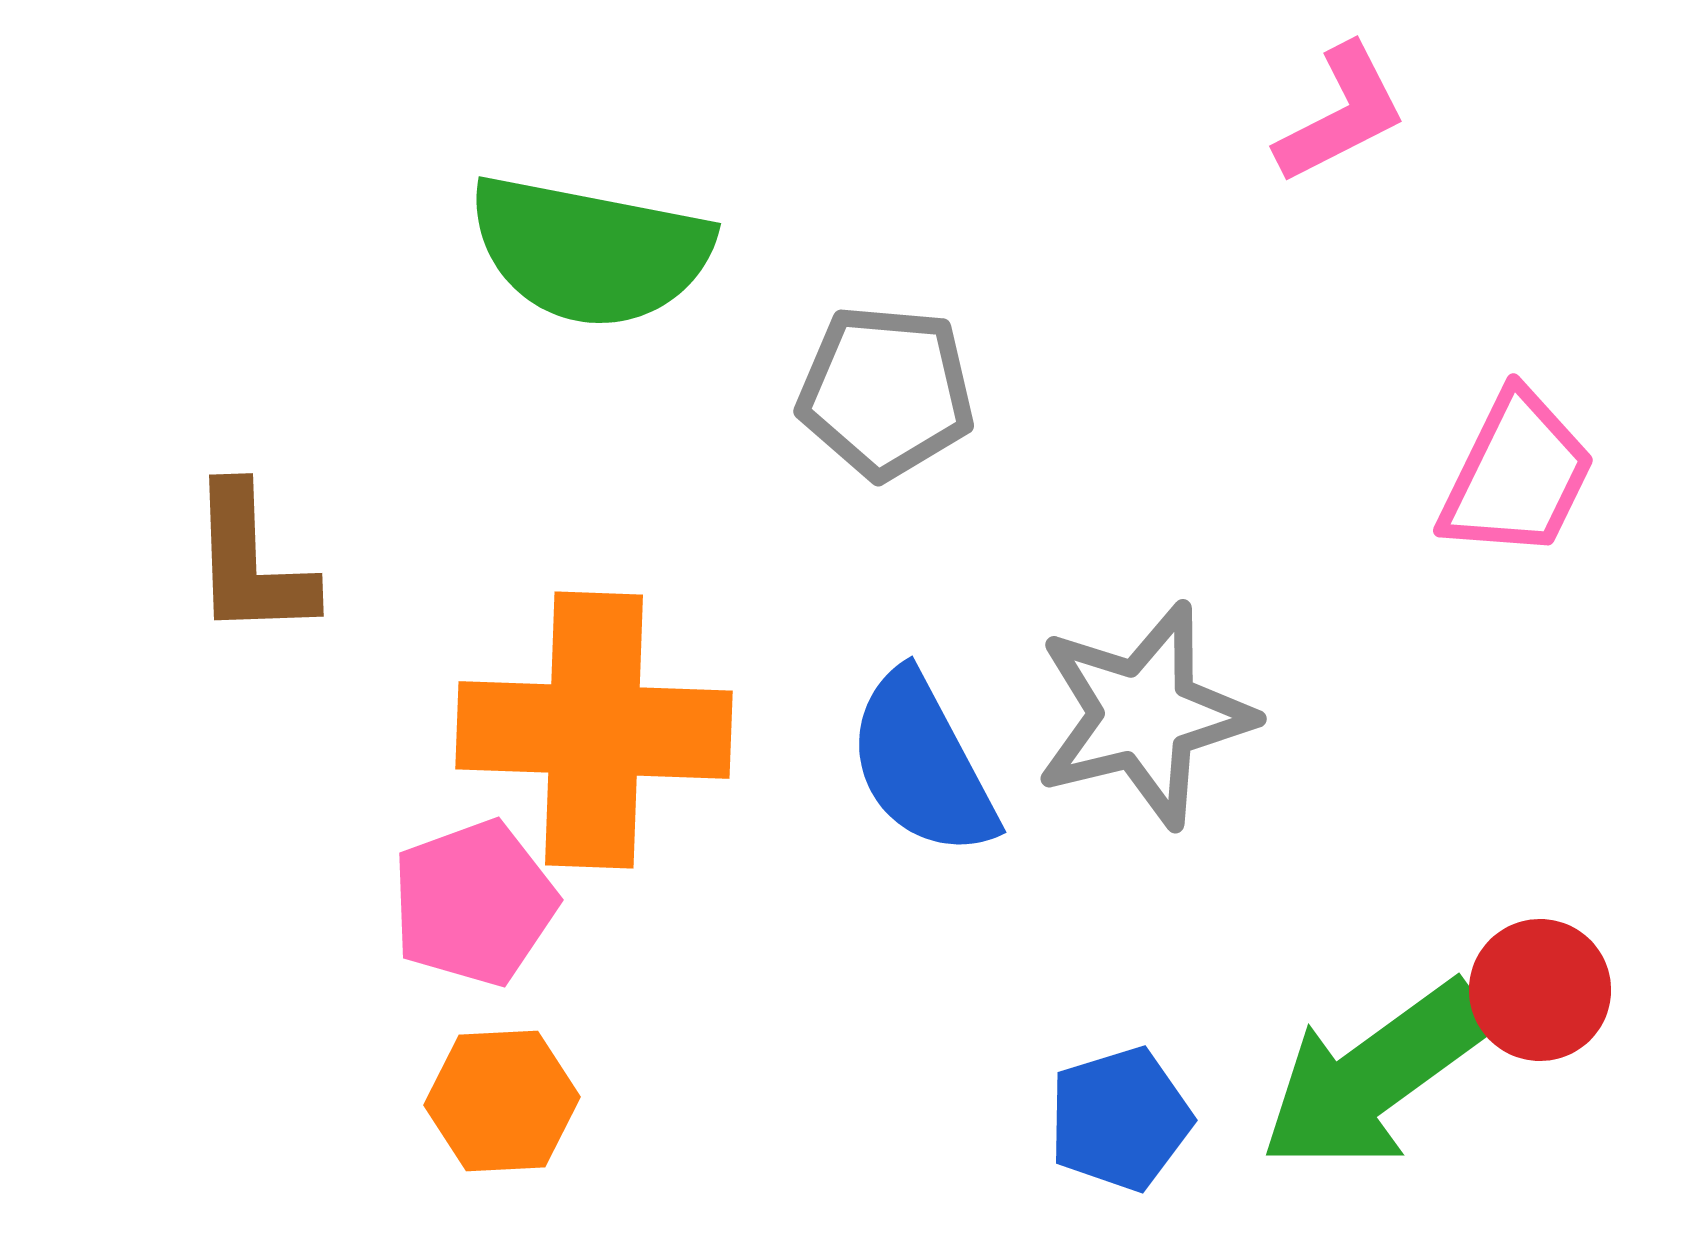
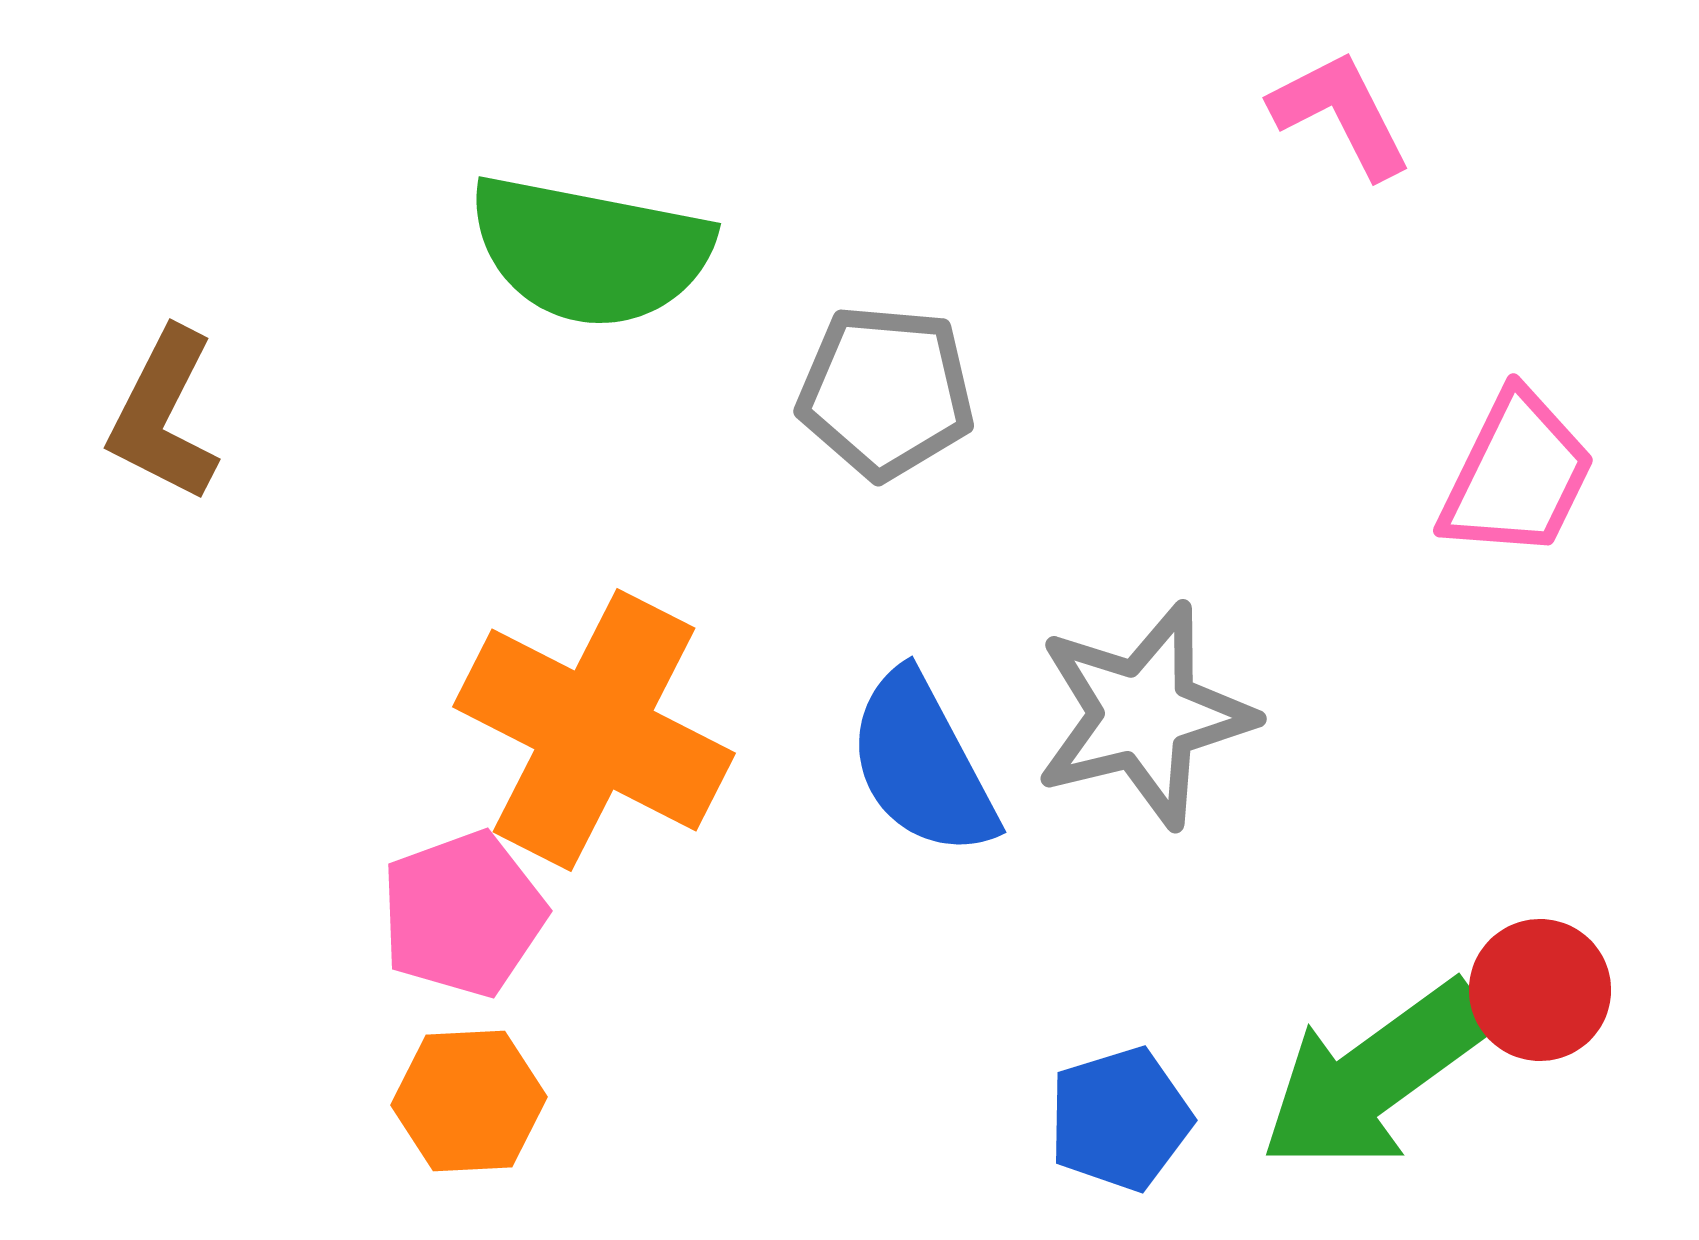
pink L-shape: rotated 90 degrees counterclockwise
brown L-shape: moved 87 px left, 147 px up; rotated 29 degrees clockwise
orange cross: rotated 25 degrees clockwise
pink pentagon: moved 11 px left, 11 px down
orange hexagon: moved 33 px left
